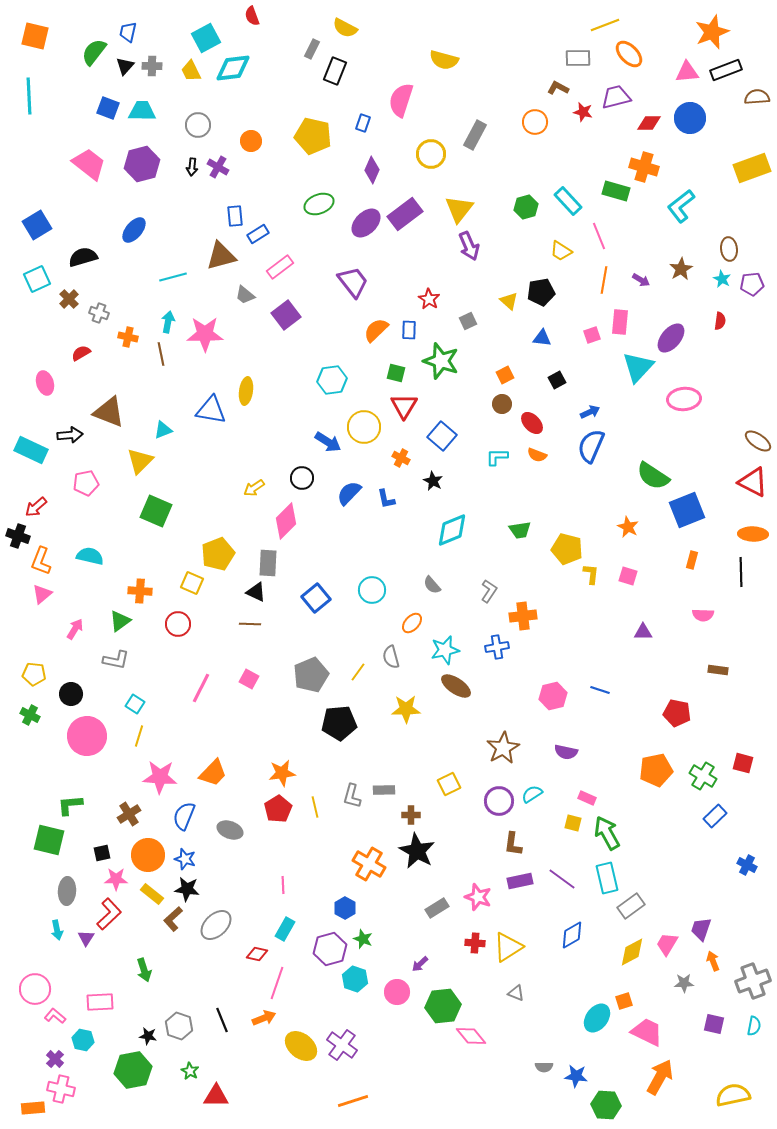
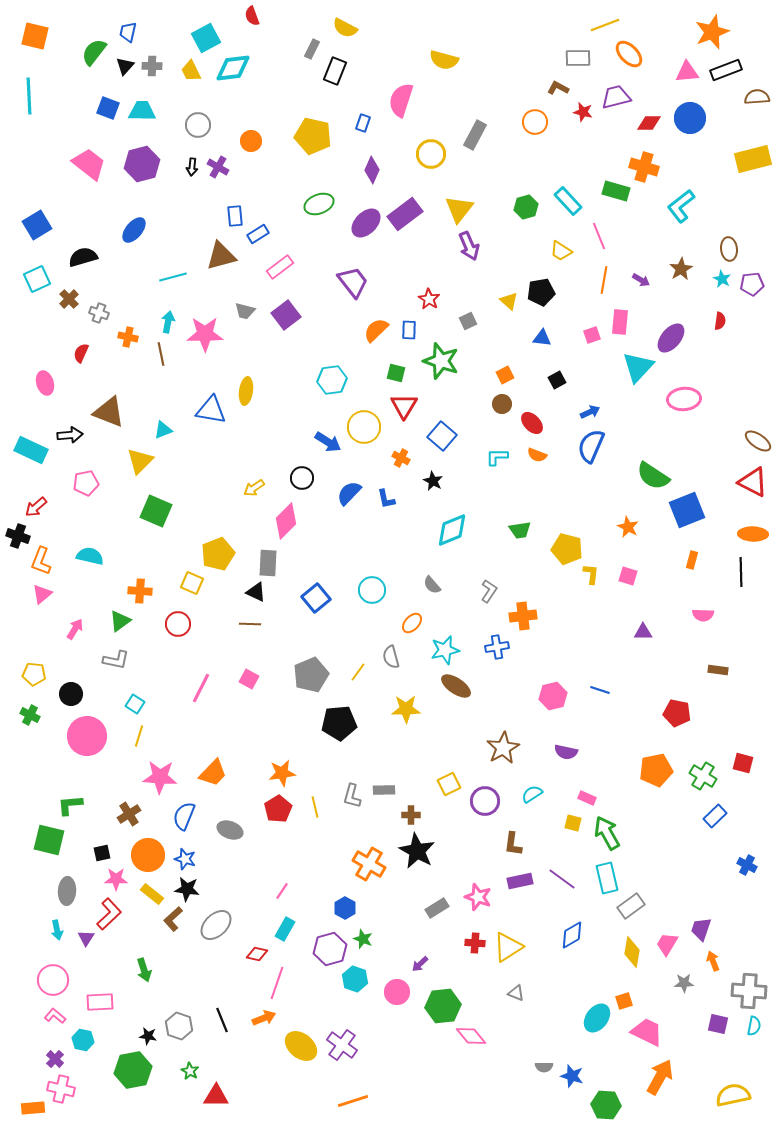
yellow rectangle at (752, 168): moved 1 px right, 9 px up; rotated 6 degrees clockwise
gray trapezoid at (245, 295): moved 16 px down; rotated 25 degrees counterclockwise
red semicircle at (81, 353): rotated 36 degrees counterclockwise
purple circle at (499, 801): moved 14 px left
pink line at (283, 885): moved 1 px left, 6 px down; rotated 36 degrees clockwise
yellow diamond at (632, 952): rotated 52 degrees counterclockwise
gray cross at (753, 981): moved 4 px left, 10 px down; rotated 24 degrees clockwise
pink circle at (35, 989): moved 18 px right, 9 px up
purple square at (714, 1024): moved 4 px right
blue star at (576, 1076): moved 4 px left; rotated 10 degrees clockwise
